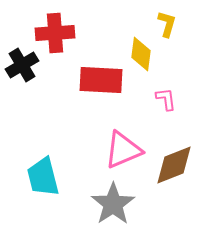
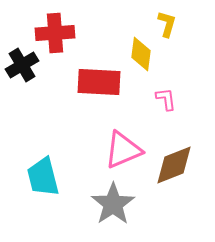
red rectangle: moved 2 px left, 2 px down
